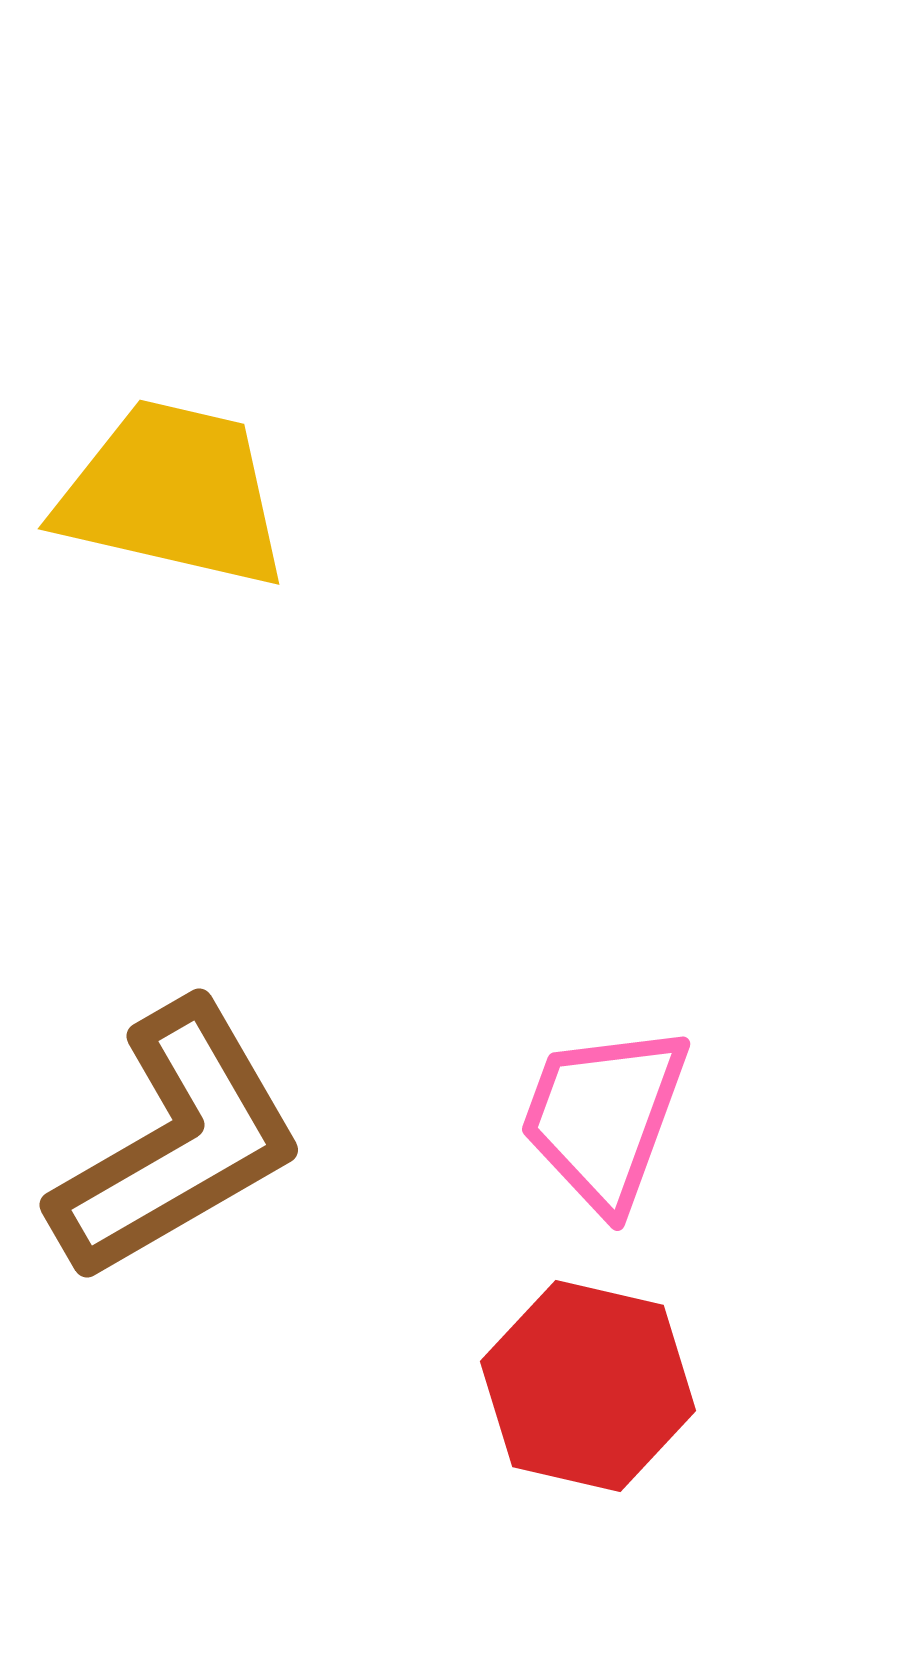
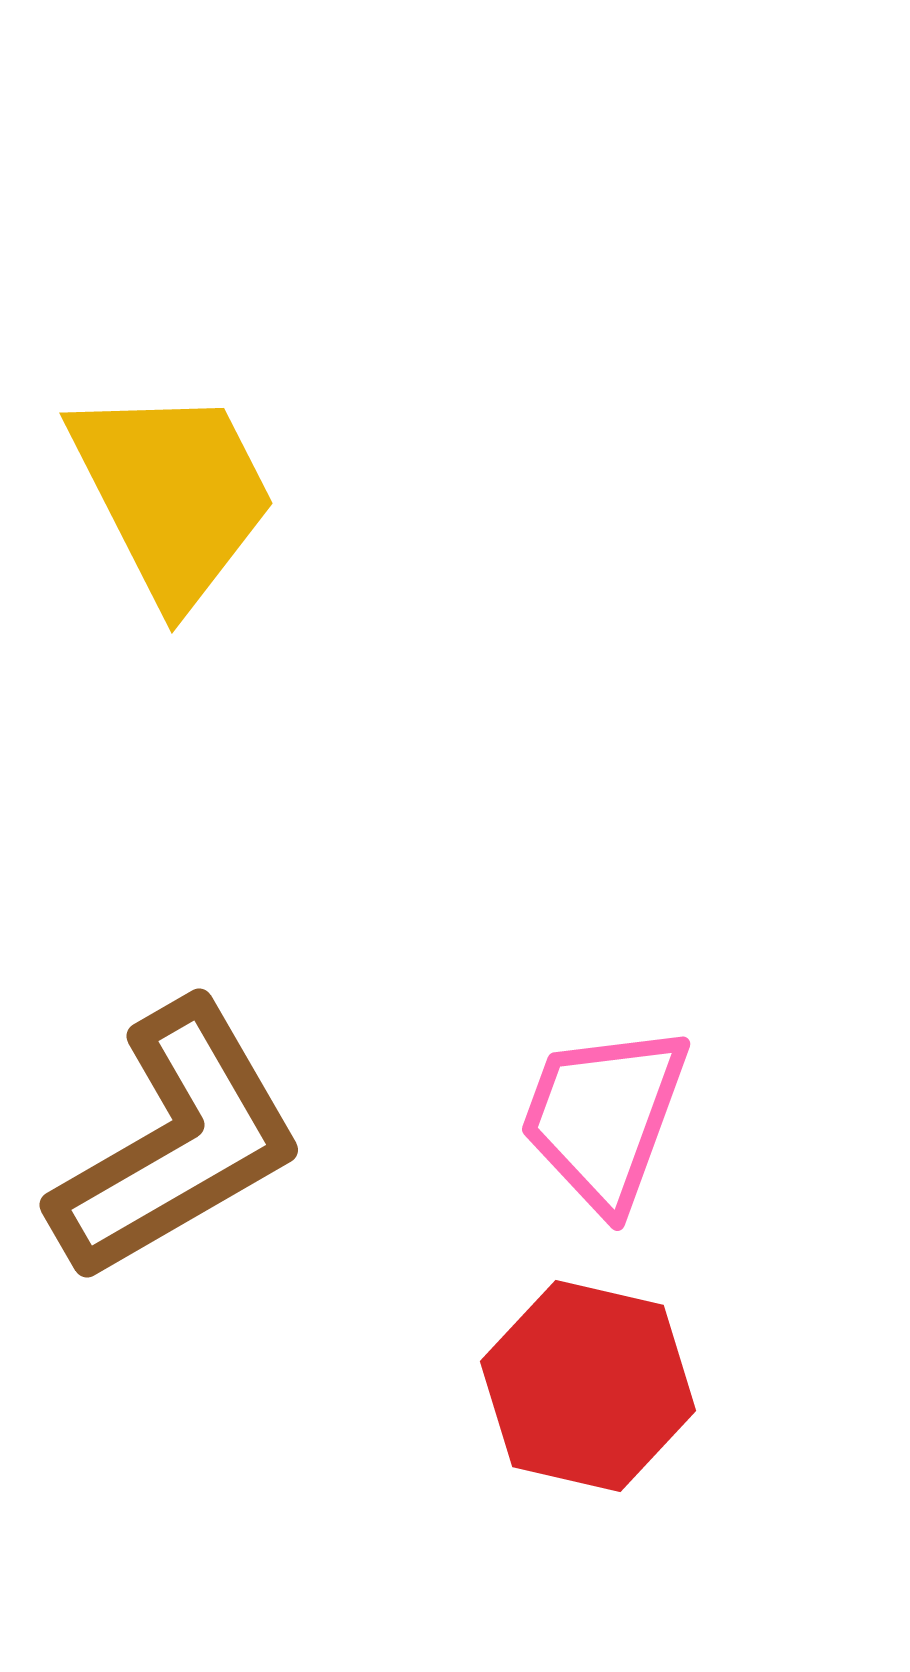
yellow trapezoid: rotated 50 degrees clockwise
